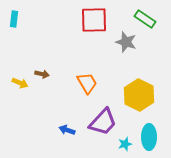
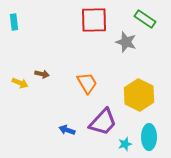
cyan rectangle: moved 3 px down; rotated 14 degrees counterclockwise
